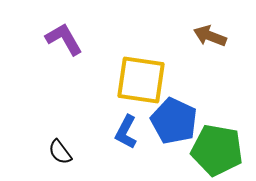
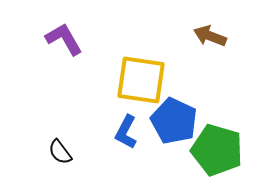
green pentagon: rotated 6 degrees clockwise
